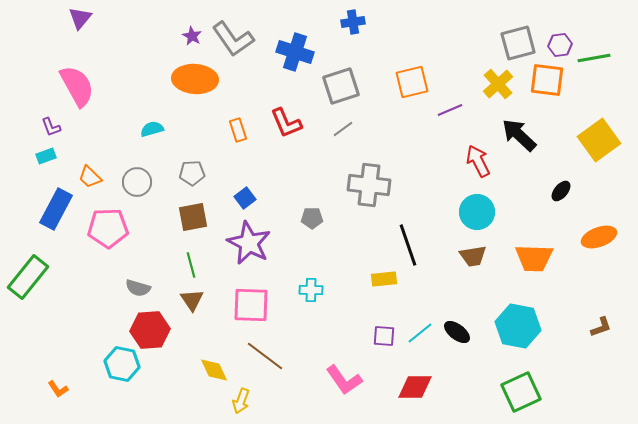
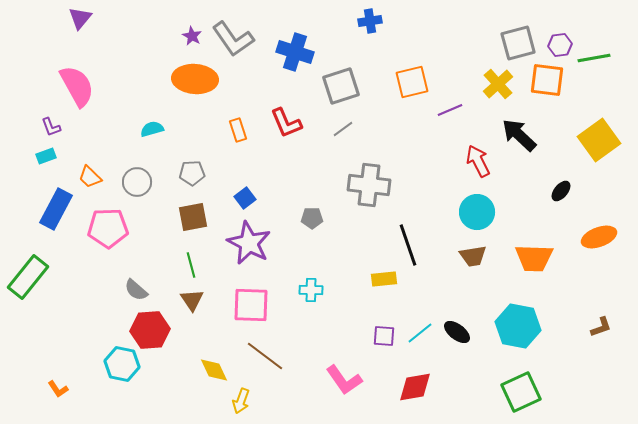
blue cross at (353, 22): moved 17 px right, 1 px up
gray semicircle at (138, 288): moved 2 px left, 2 px down; rotated 25 degrees clockwise
red diamond at (415, 387): rotated 9 degrees counterclockwise
